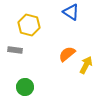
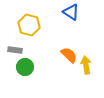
orange semicircle: moved 2 px right, 1 px down; rotated 84 degrees clockwise
yellow arrow: rotated 36 degrees counterclockwise
green circle: moved 20 px up
